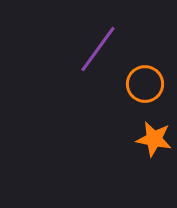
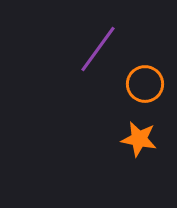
orange star: moved 15 px left
